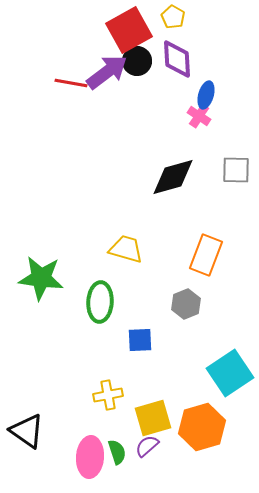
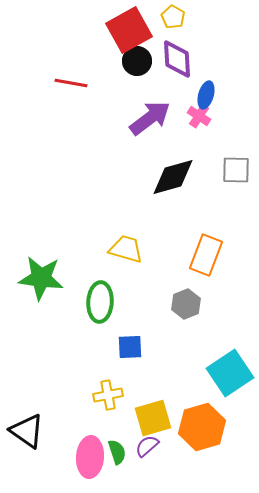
purple arrow: moved 43 px right, 46 px down
blue square: moved 10 px left, 7 px down
